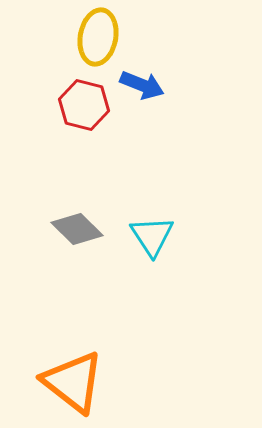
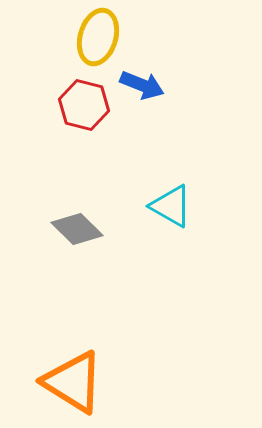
yellow ellipse: rotated 6 degrees clockwise
cyan triangle: moved 19 px right, 30 px up; rotated 27 degrees counterclockwise
orange triangle: rotated 6 degrees counterclockwise
